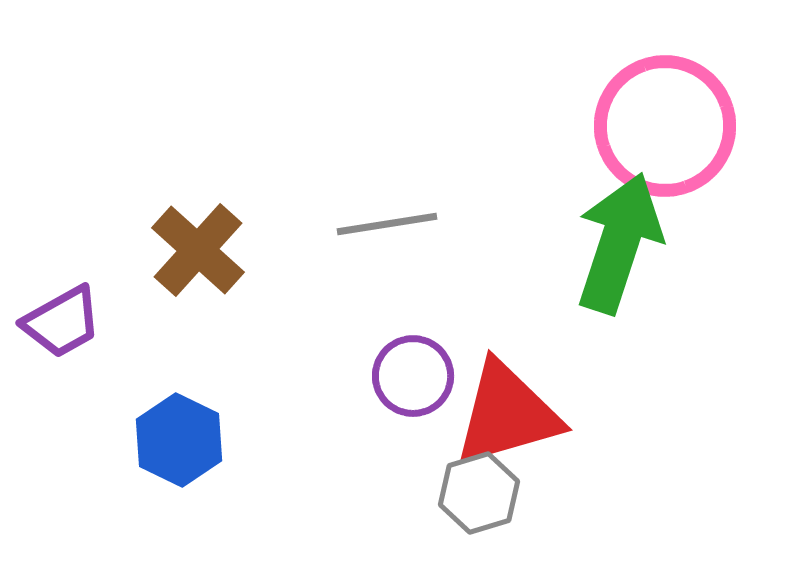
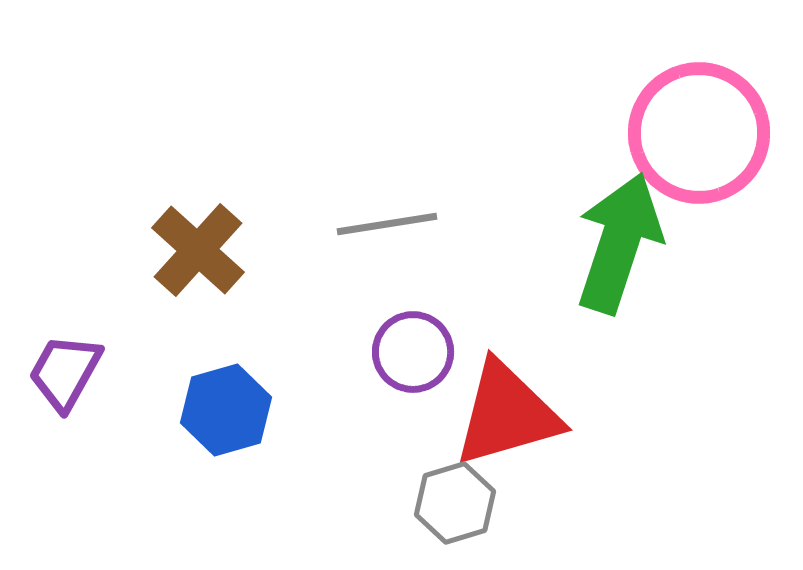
pink circle: moved 34 px right, 7 px down
purple trapezoid: moved 3 px right, 50 px down; rotated 148 degrees clockwise
purple circle: moved 24 px up
blue hexagon: moved 47 px right, 30 px up; rotated 18 degrees clockwise
gray hexagon: moved 24 px left, 10 px down
